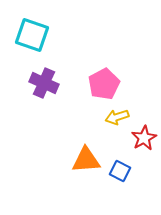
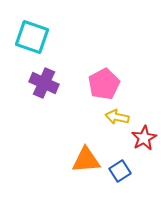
cyan square: moved 2 px down
yellow arrow: rotated 30 degrees clockwise
blue square: rotated 30 degrees clockwise
